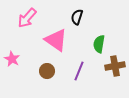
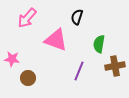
pink triangle: rotated 15 degrees counterclockwise
pink star: rotated 21 degrees counterclockwise
brown circle: moved 19 px left, 7 px down
